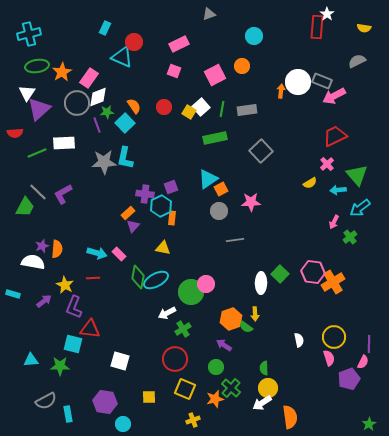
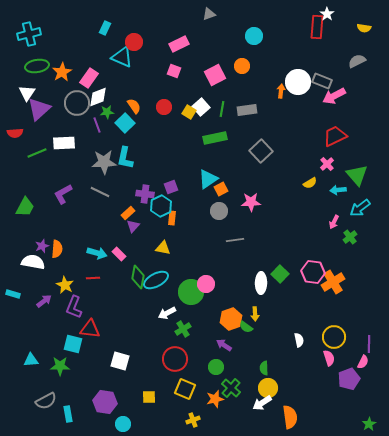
gray line at (38, 192): moved 62 px right; rotated 18 degrees counterclockwise
